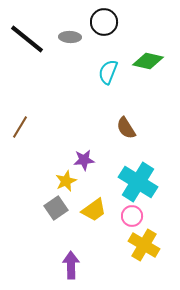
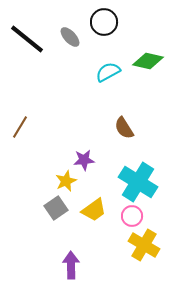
gray ellipse: rotated 45 degrees clockwise
cyan semicircle: rotated 40 degrees clockwise
brown semicircle: moved 2 px left
